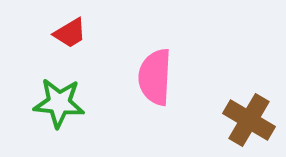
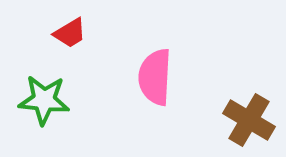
green star: moved 15 px left, 3 px up
